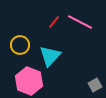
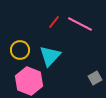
pink line: moved 2 px down
yellow circle: moved 5 px down
gray square: moved 7 px up
